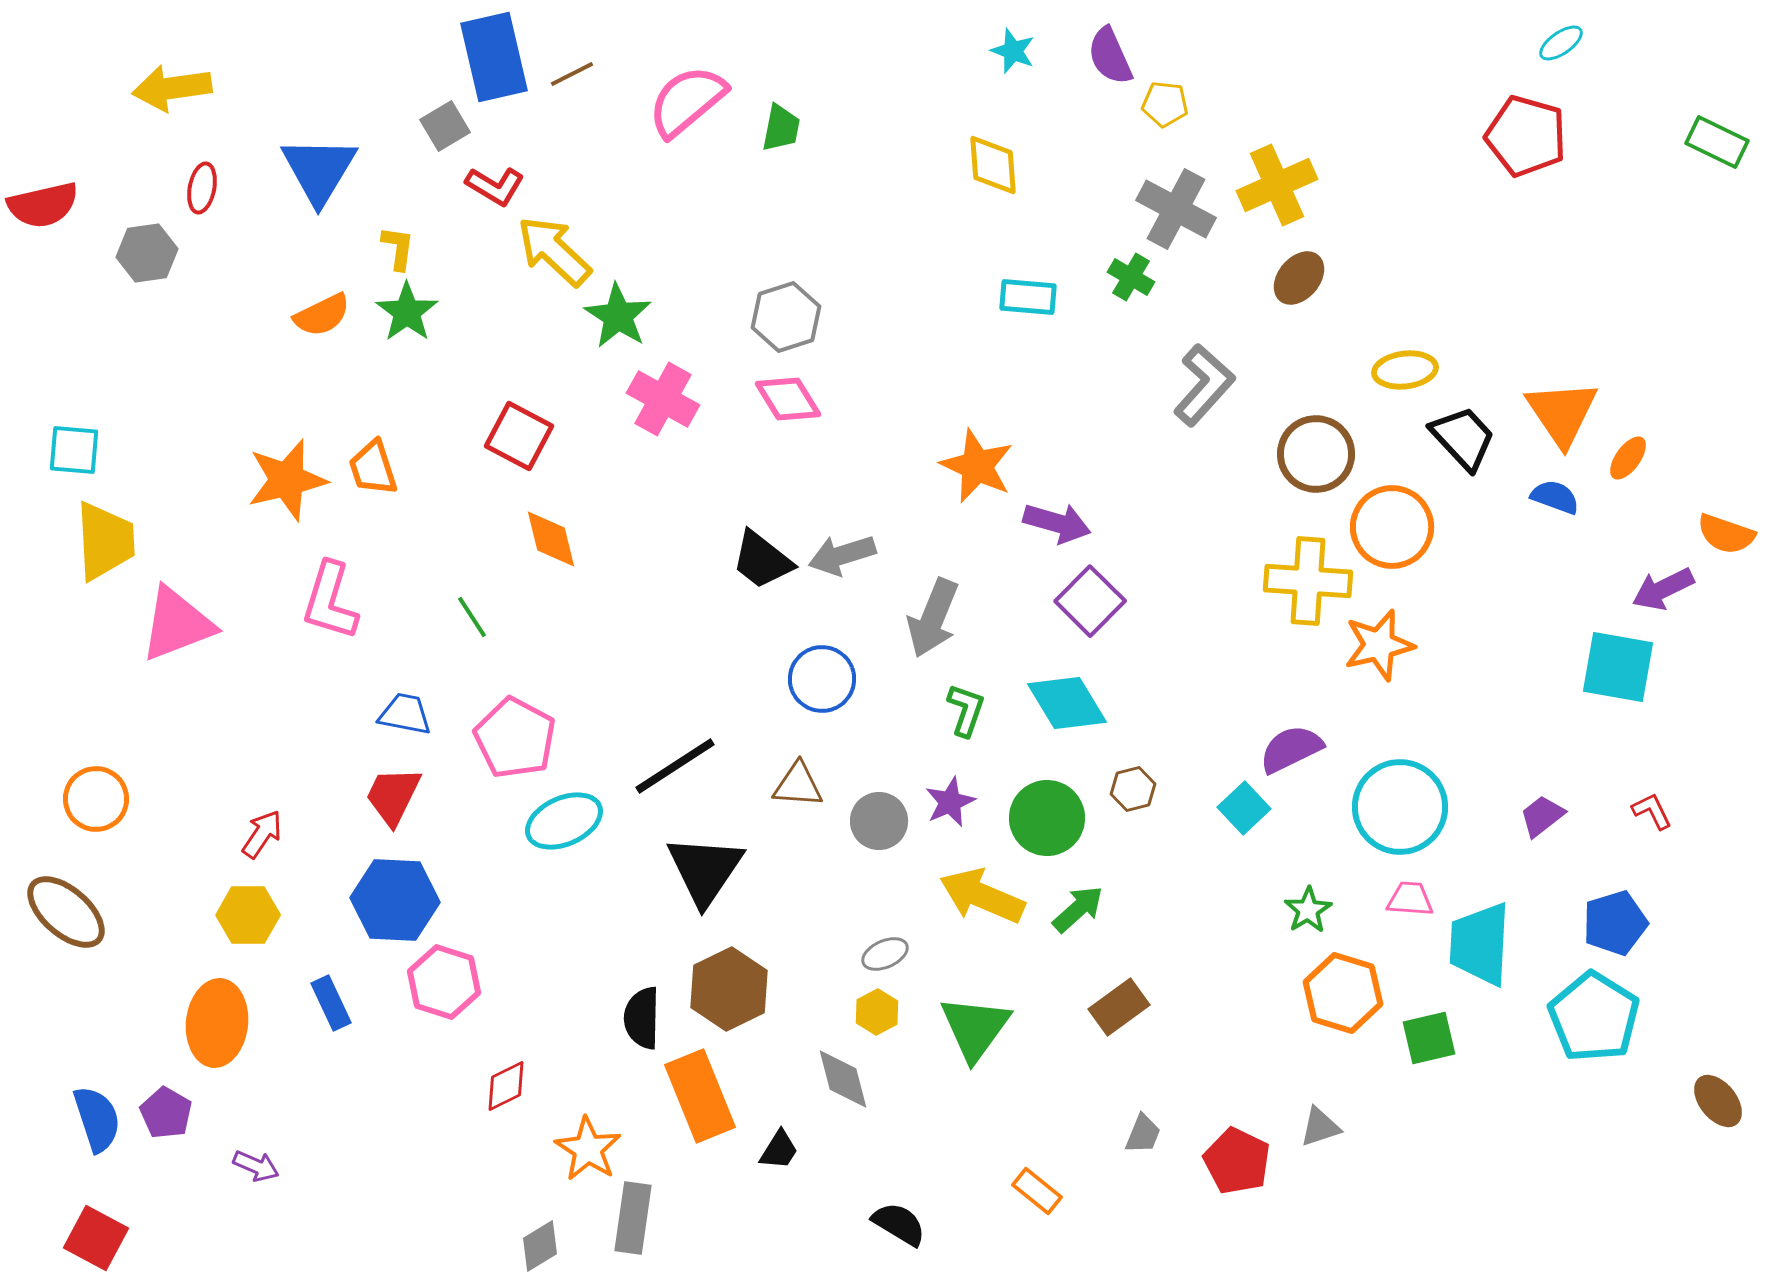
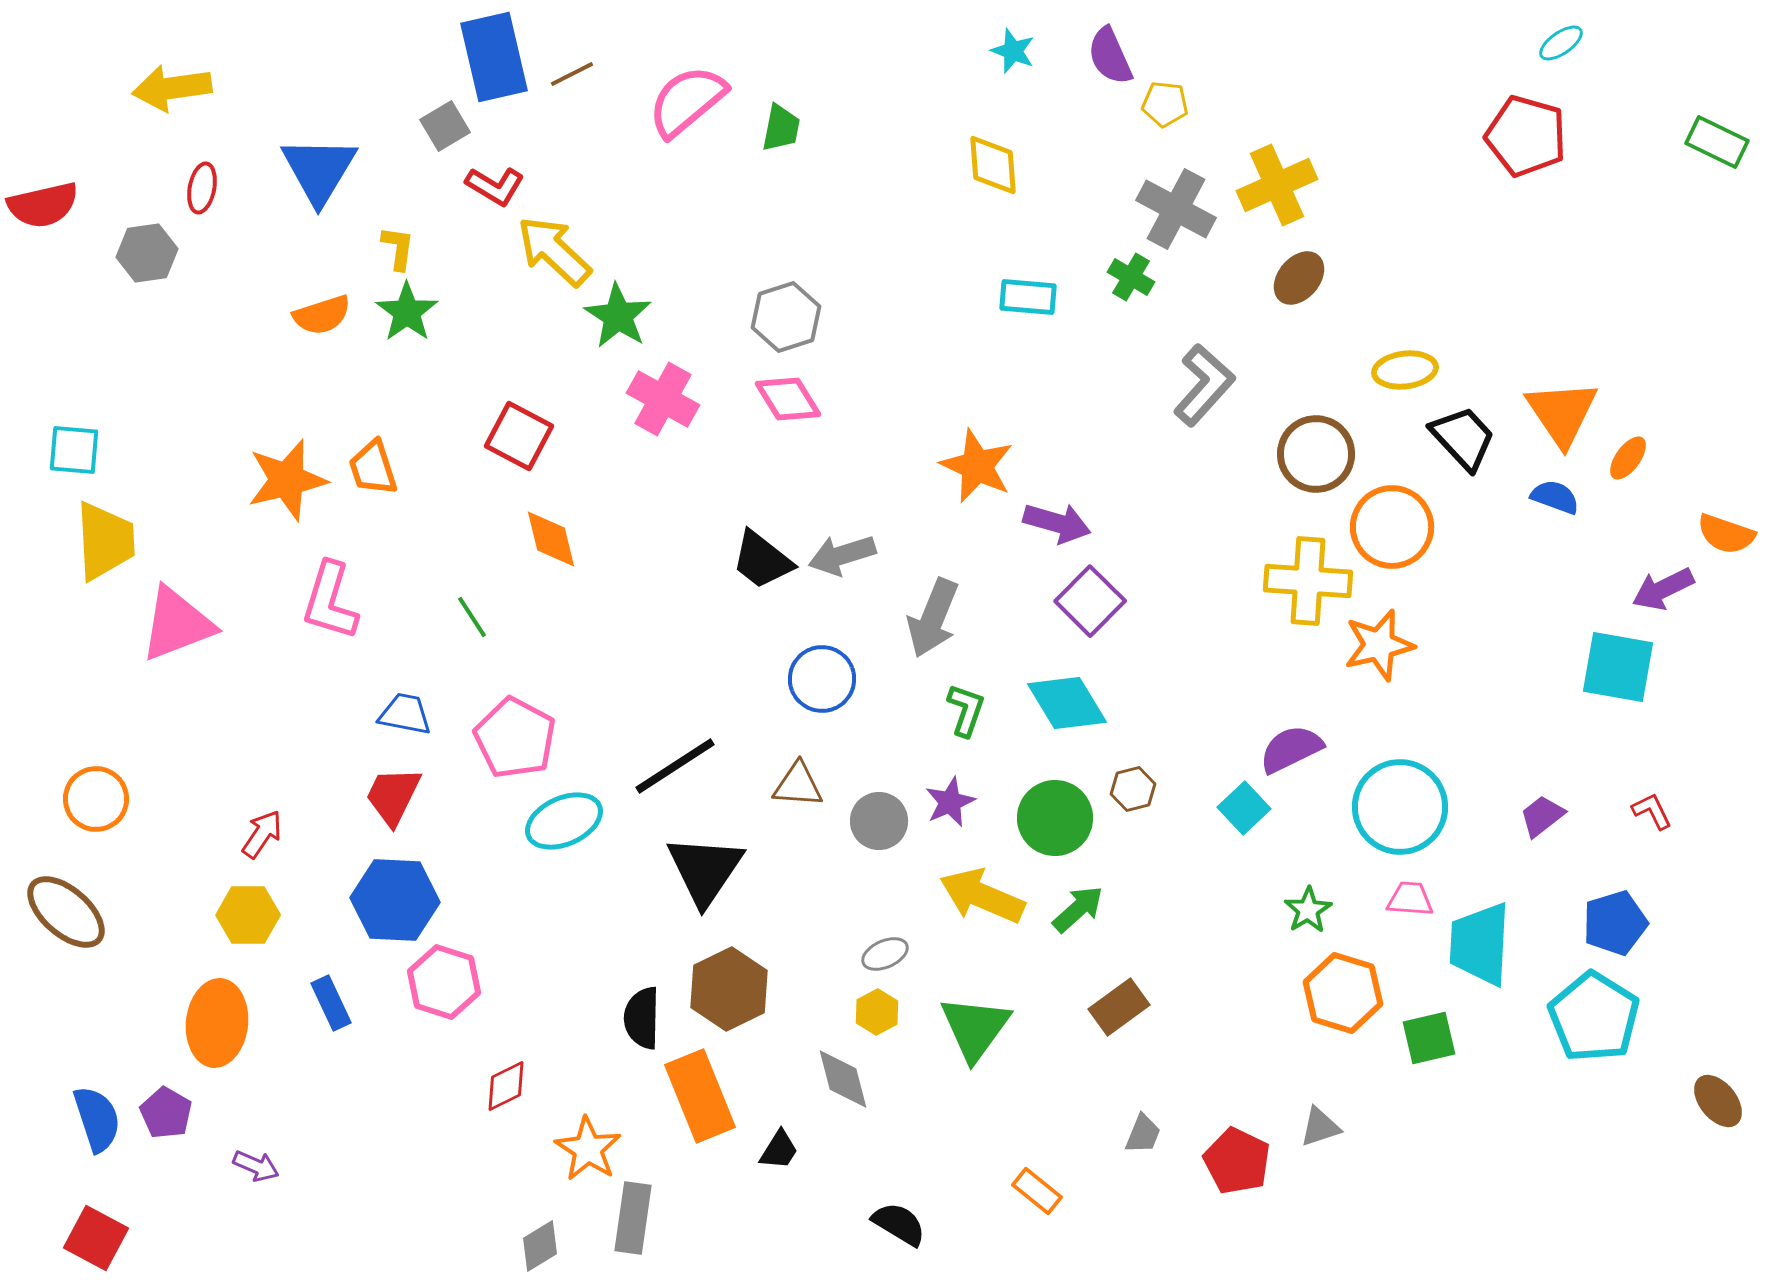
orange semicircle at (322, 315): rotated 8 degrees clockwise
green circle at (1047, 818): moved 8 px right
